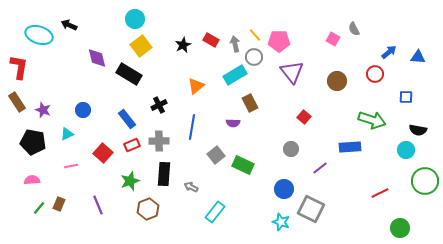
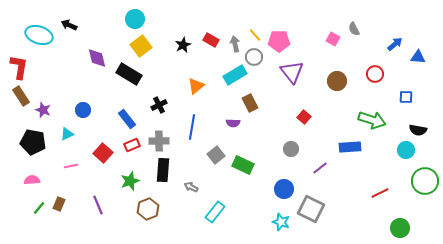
blue arrow at (389, 52): moved 6 px right, 8 px up
brown rectangle at (17, 102): moved 4 px right, 6 px up
black rectangle at (164, 174): moved 1 px left, 4 px up
